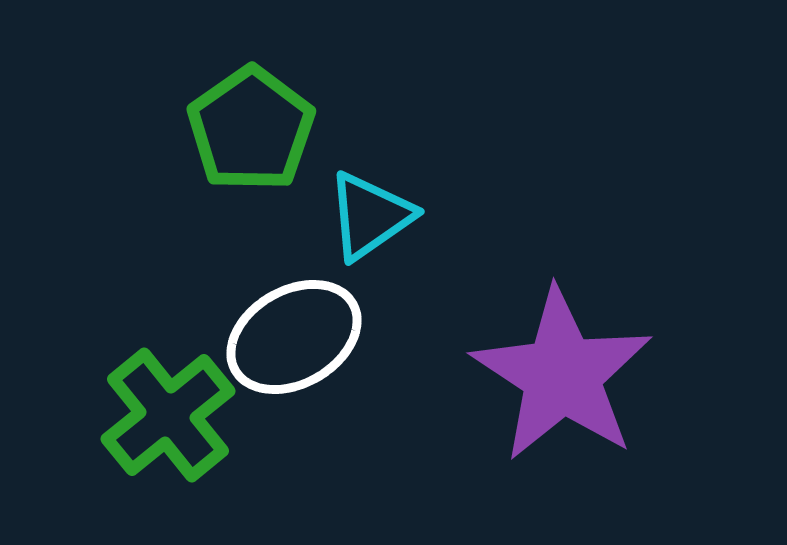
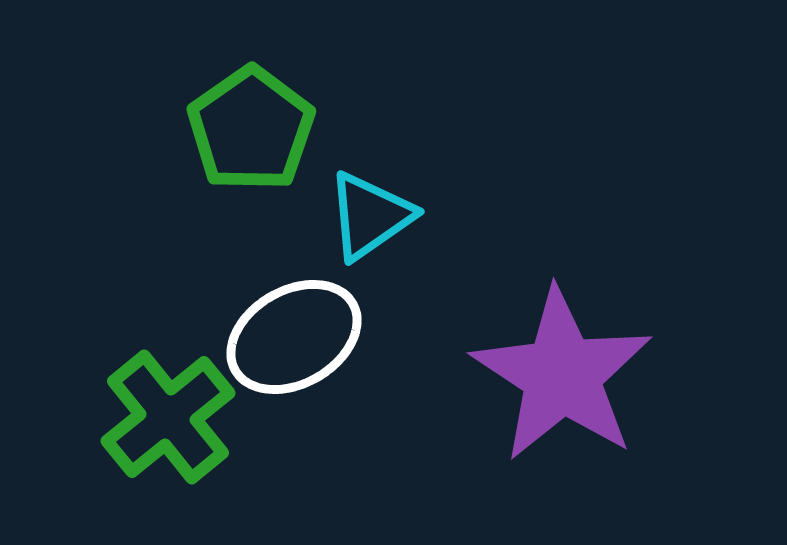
green cross: moved 2 px down
